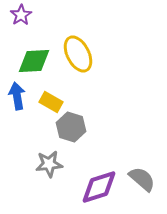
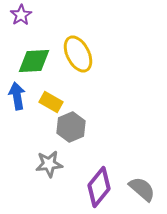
gray hexagon: rotated 20 degrees clockwise
gray semicircle: moved 10 px down
purple diamond: rotated 33 degrees counterclockwise
